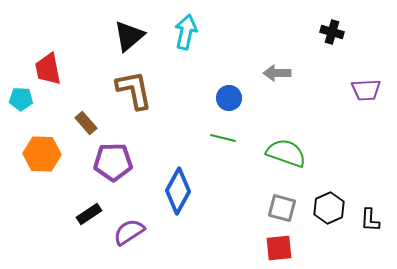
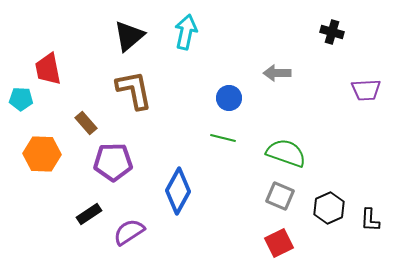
gray square: moved 2 px left, 12 px up; rotated 8 degrees clockwise
red square: moved 5 px up; rotated 20 degrees counterclockwise
